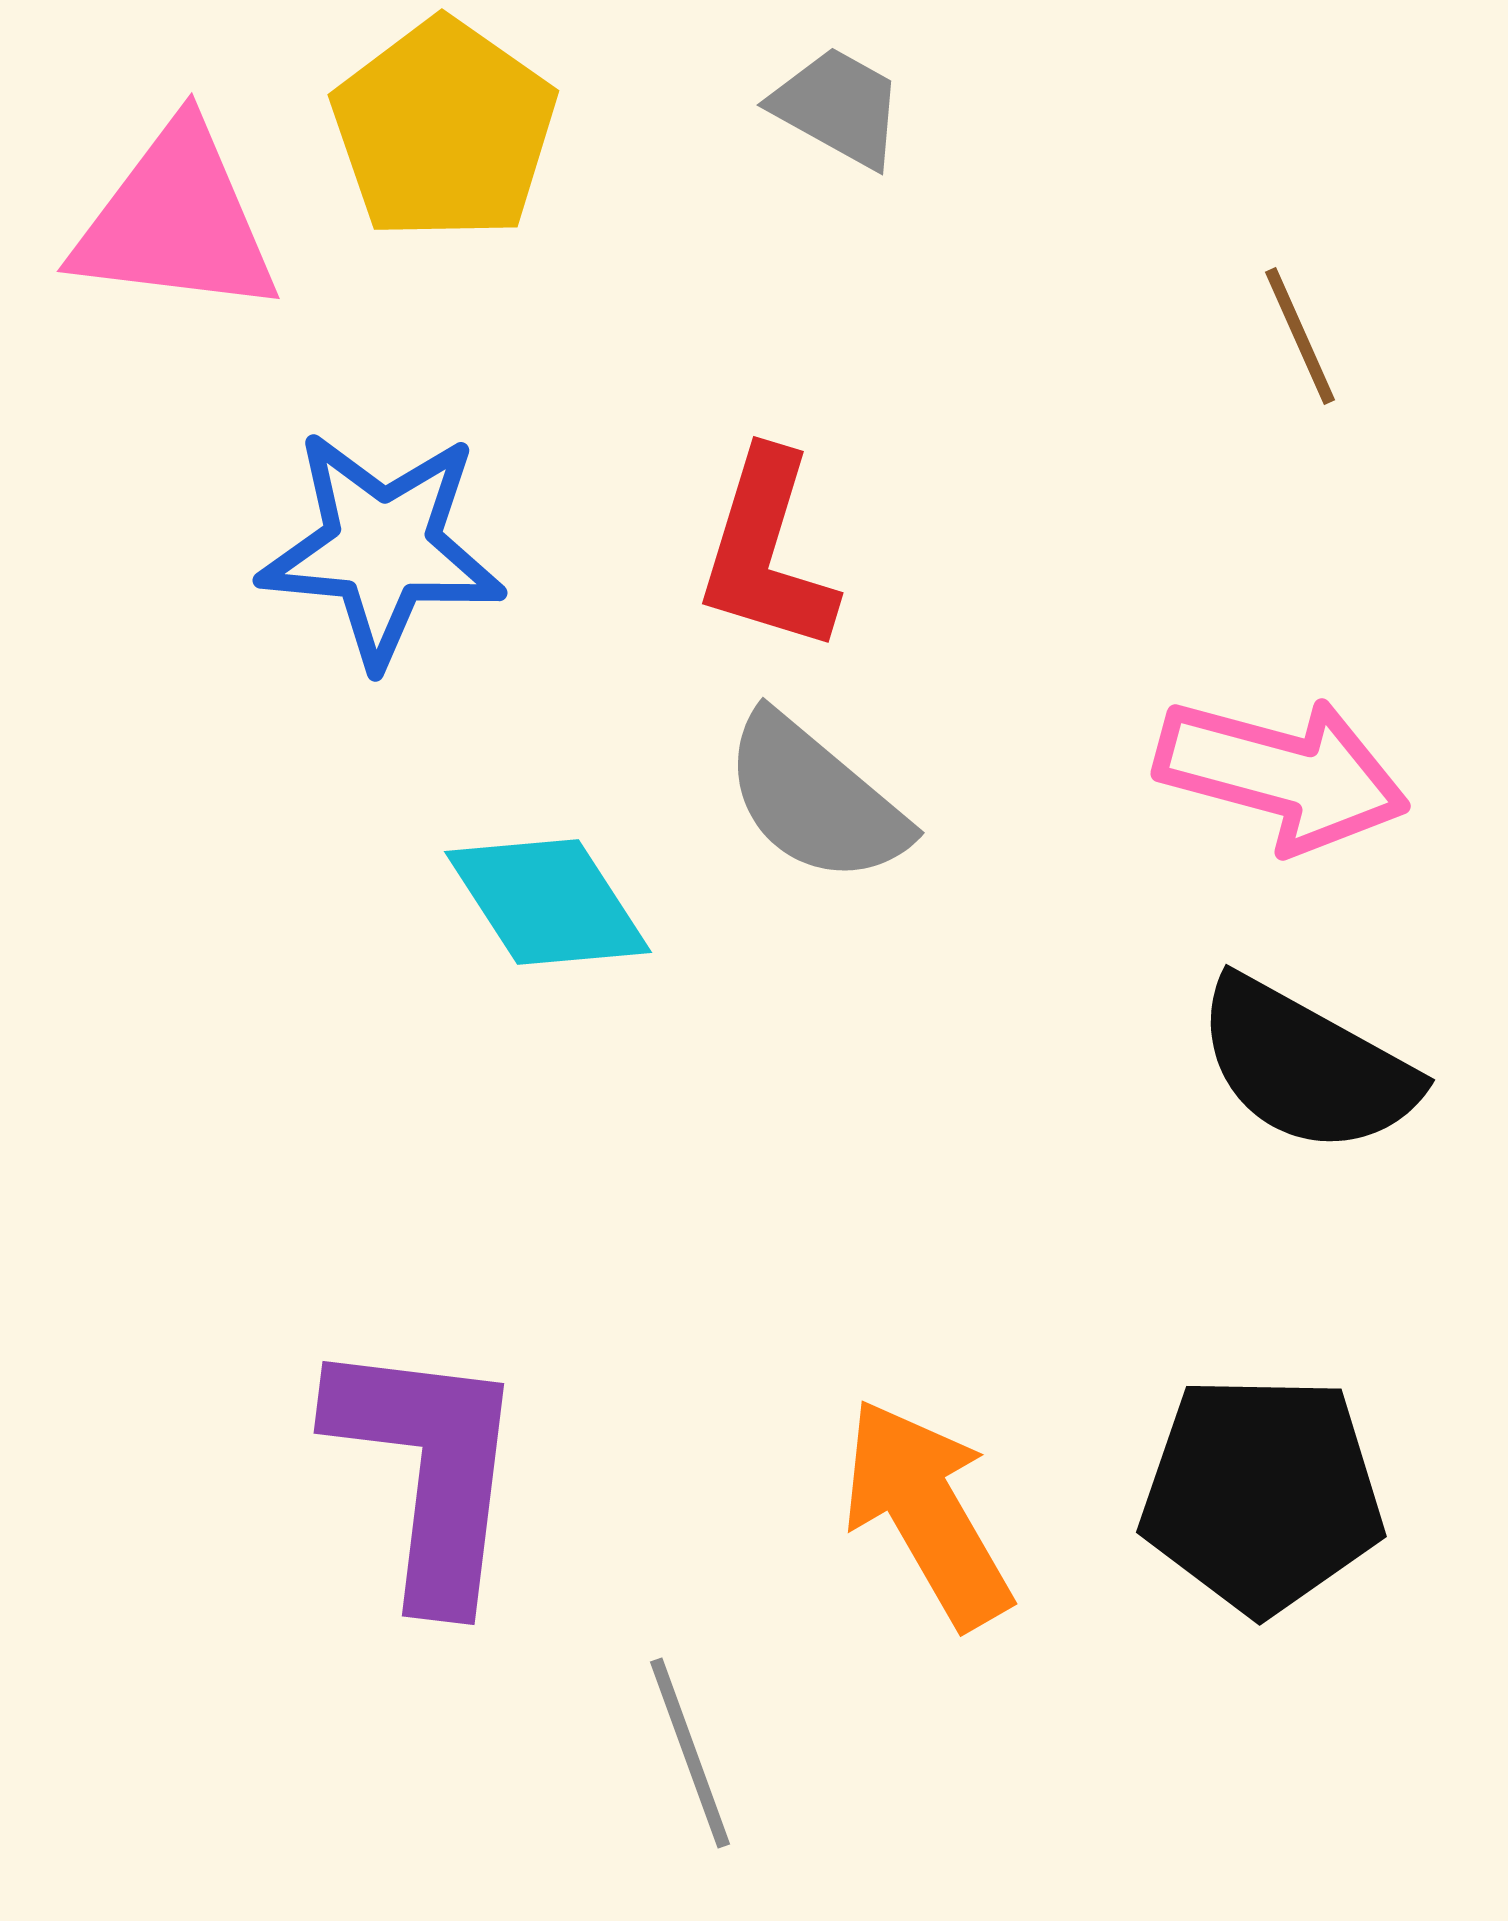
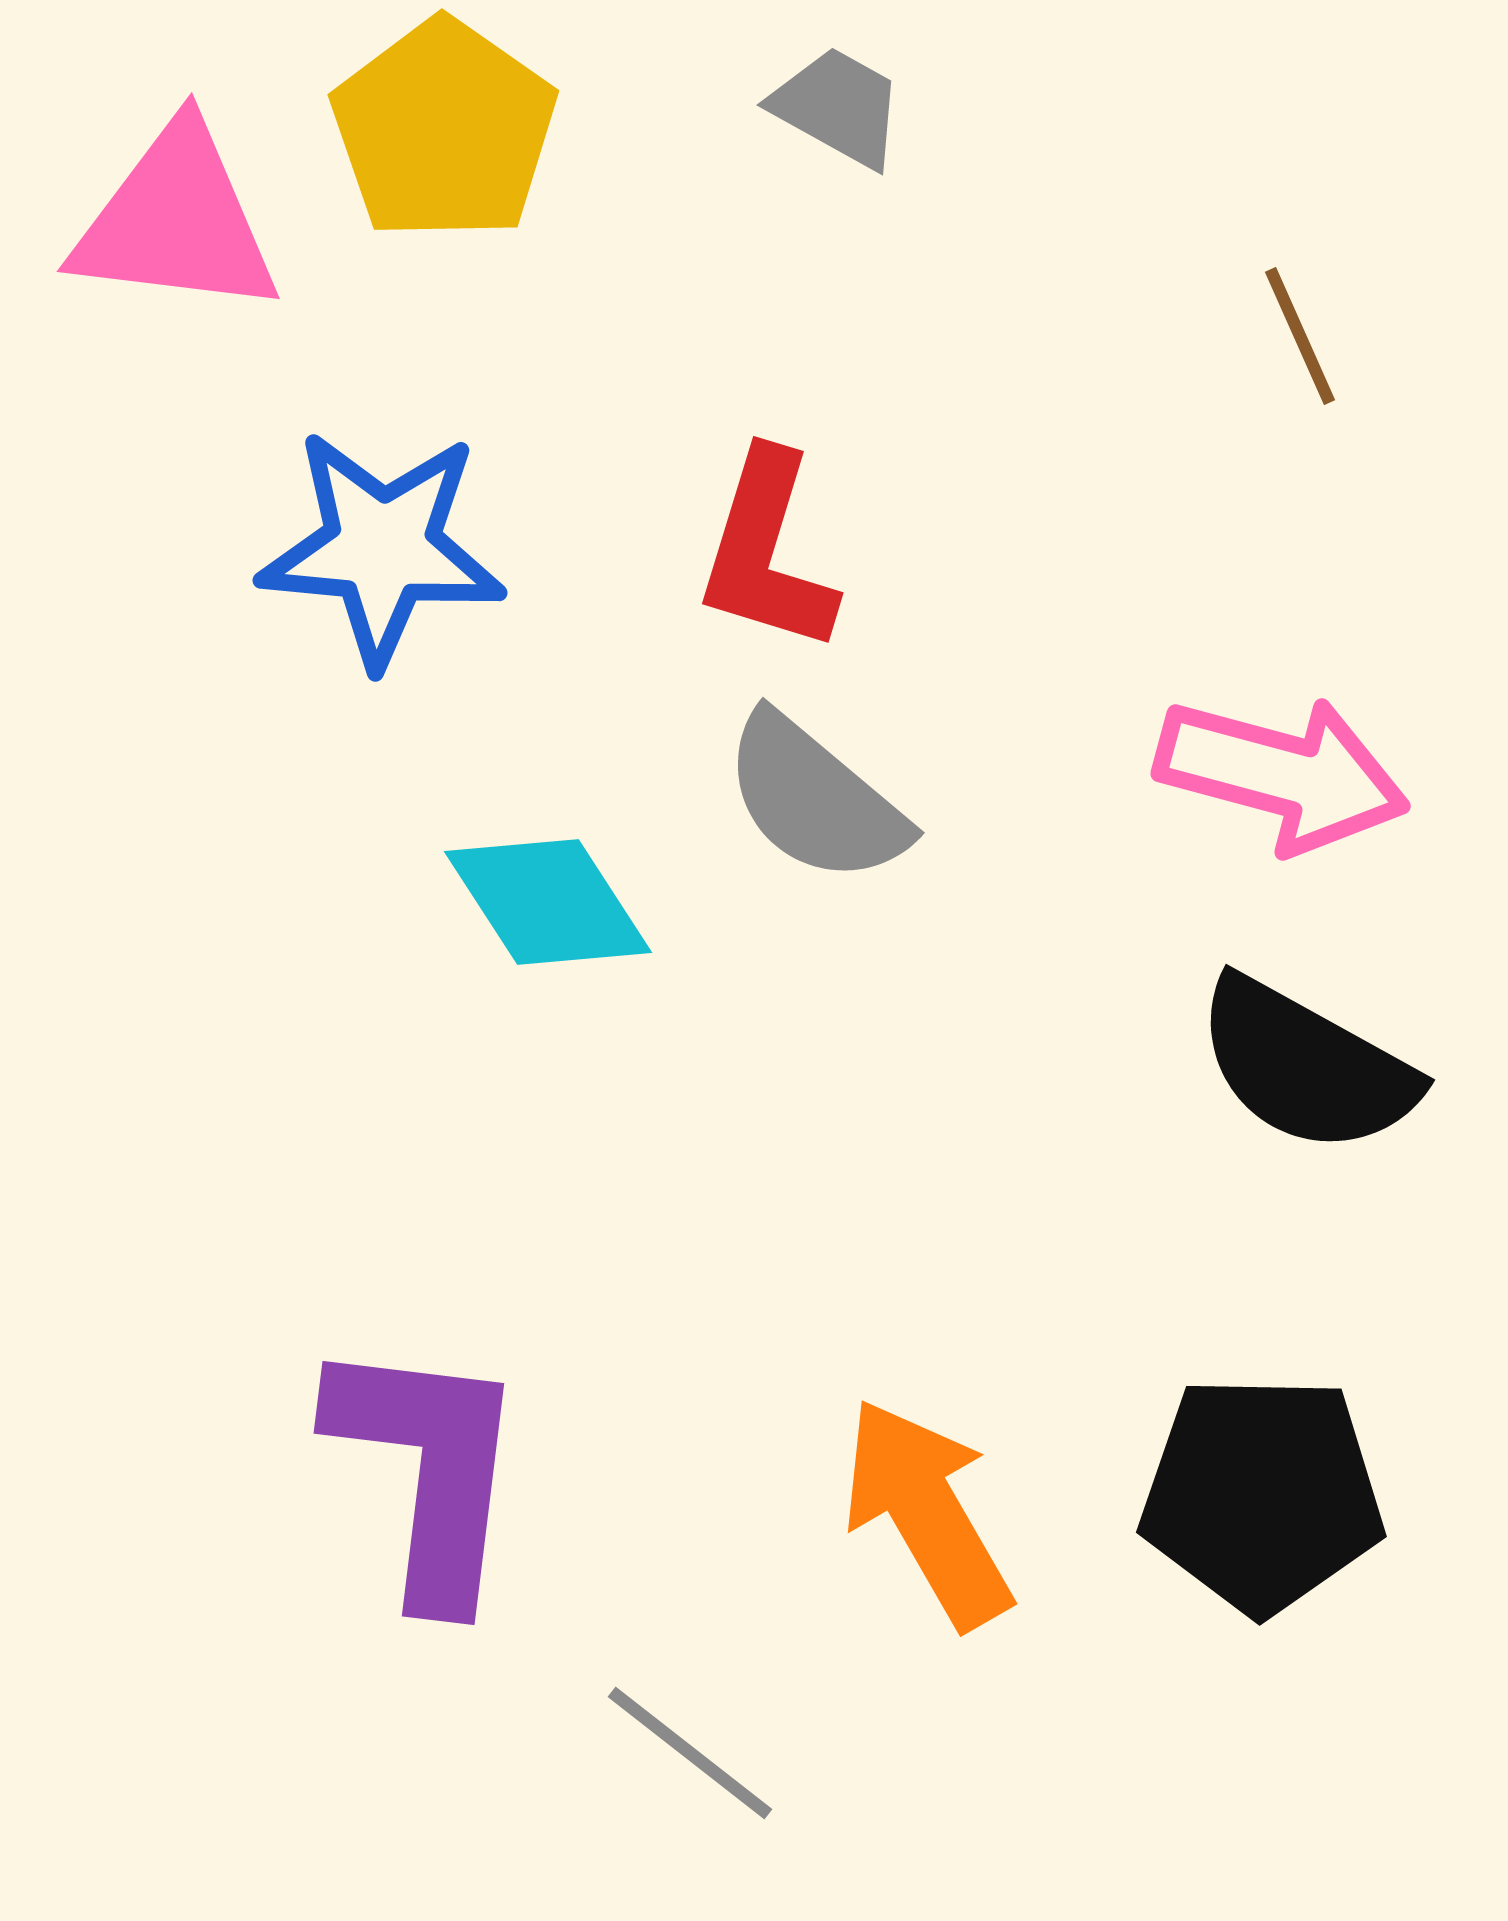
gray line: rotated 32 degrees counterclockwise
